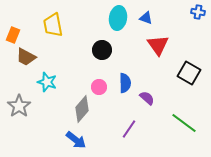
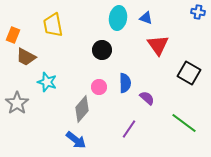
gray star: moved 2 px left, 3 px up
